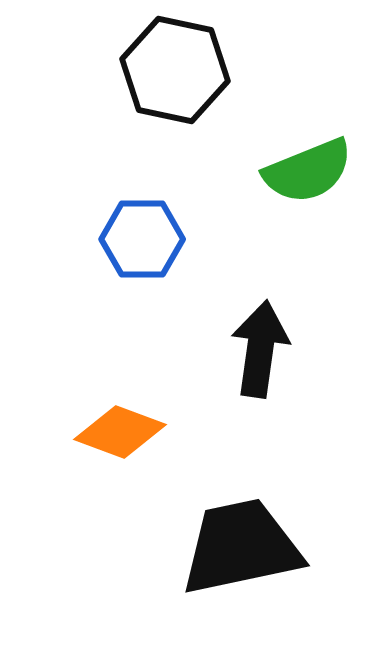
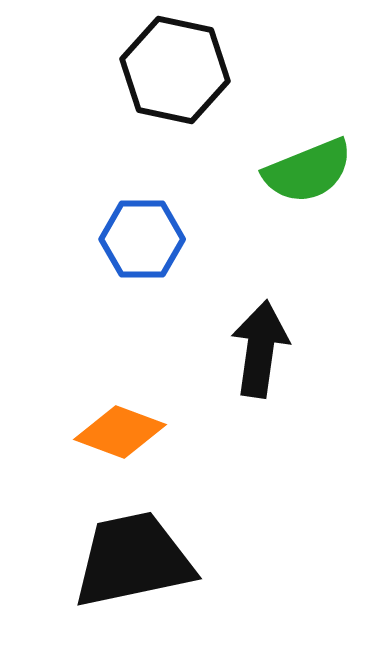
black trapezoid: moved 108 px left, 13 px down
